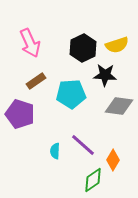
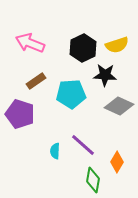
pink arrow: rotated 136 degrees clockwise
gray diamond: rotated 16 degrees clockwise
orange diamond: moved 4 px right, 2 px down
green diamond: rotated 45 degrees counterclockwise
